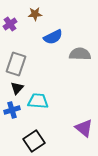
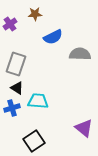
black triangle: rotated 40 degrees counterclockwise
blue cross: moved 2 px up
